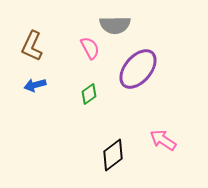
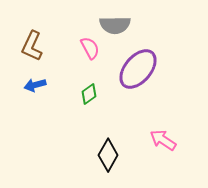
black diamond: moved 5 px left; rotated 24 degrees counterclockwise
